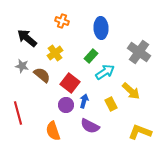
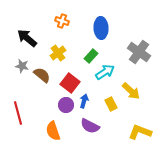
yellow cross: moved 3 px right
